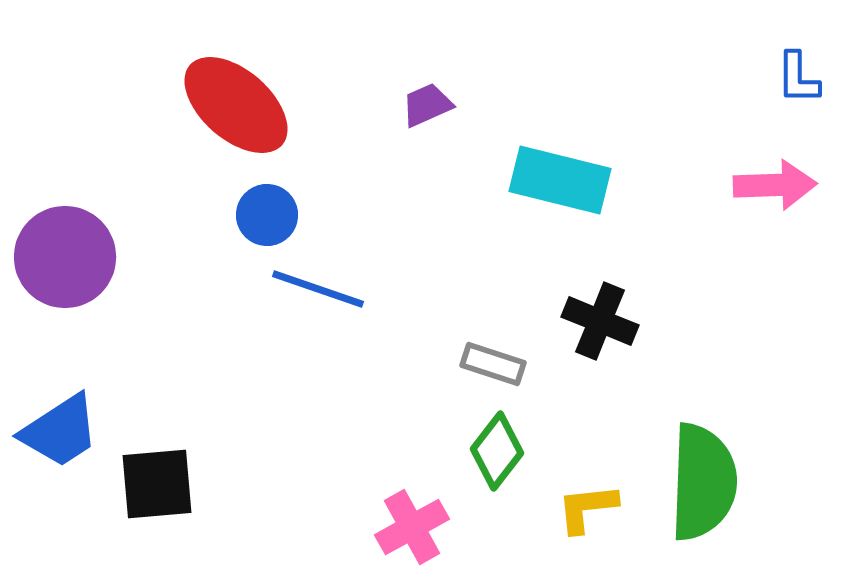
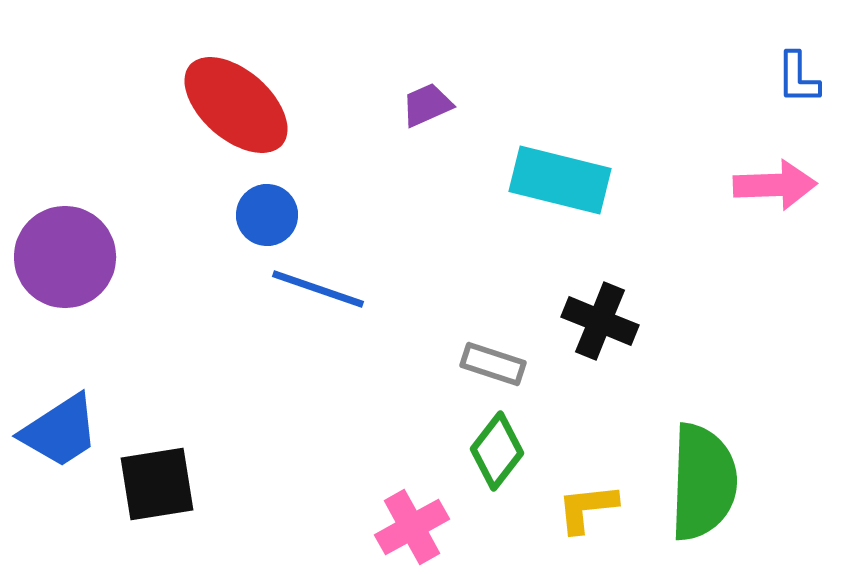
black square: rotated 4 degrees counterclockwise
